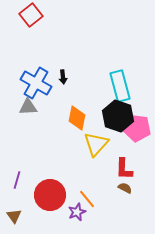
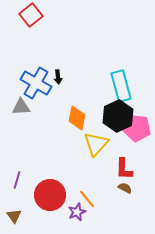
black arrow: moved 5 px left
cyan rectangle: moved 1 px right
gray triangle: moved 7 px left
black hexagon: rotated 16 degrees clockwise
